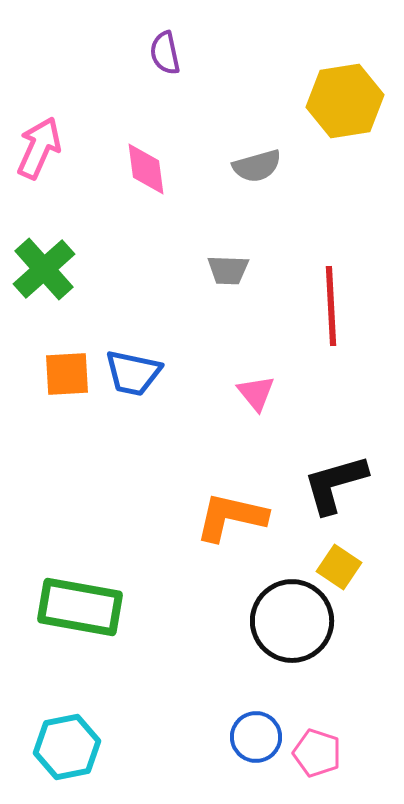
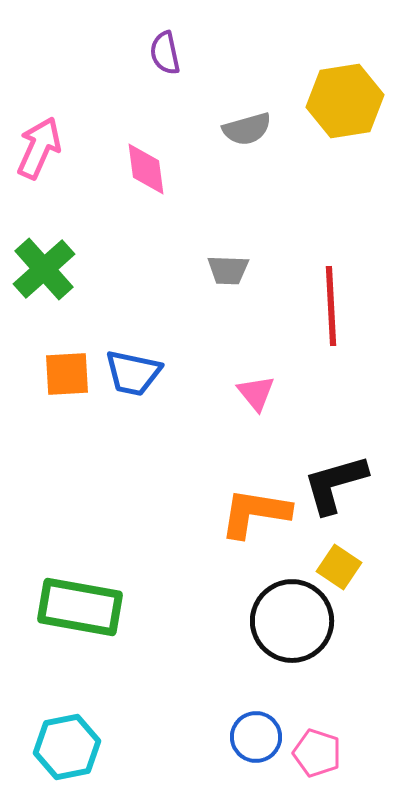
gray semicircle: moved 10 px left, 37 px up
orange L-shape: moved 24 px right, 4 px up; rotated 4 degrees counterclockwise
